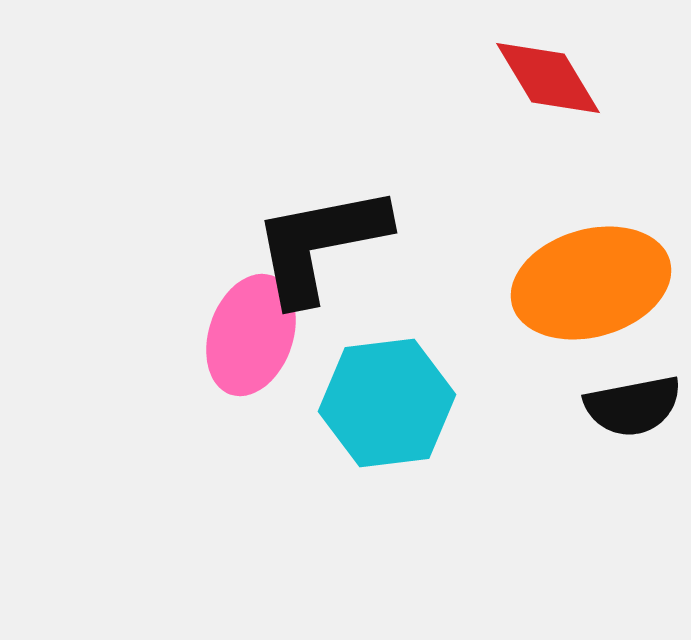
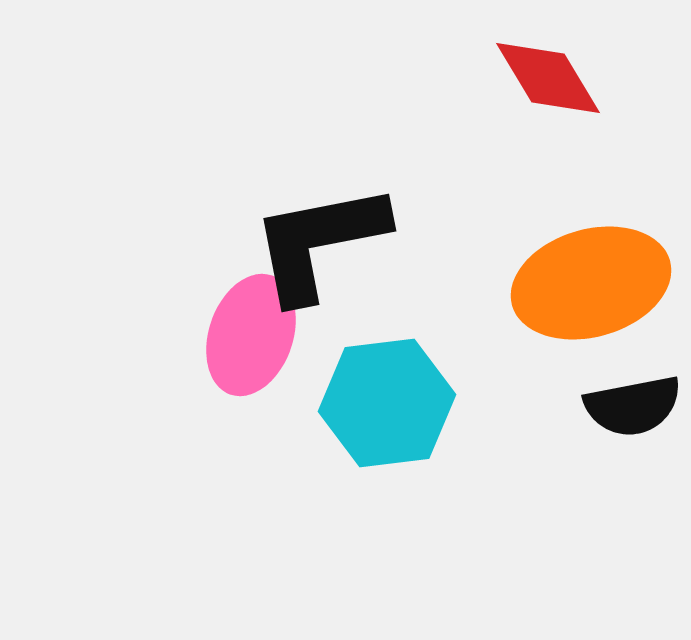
black L-shape: moved 1 px left, 2 px up
